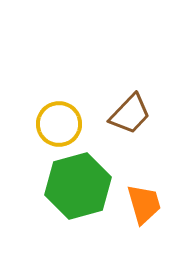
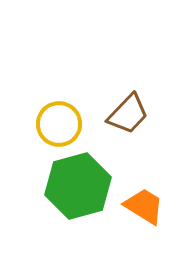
brown trapezoid: moved 2 px left
orange trapezoid: moved 2 px down; rotated 42 degrees counterclockwise
